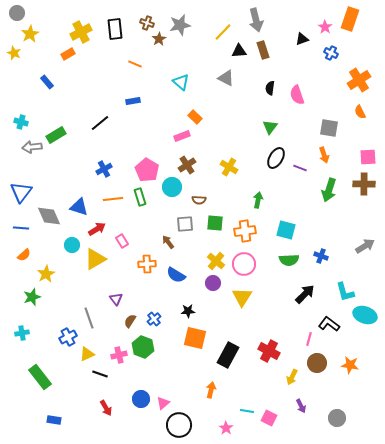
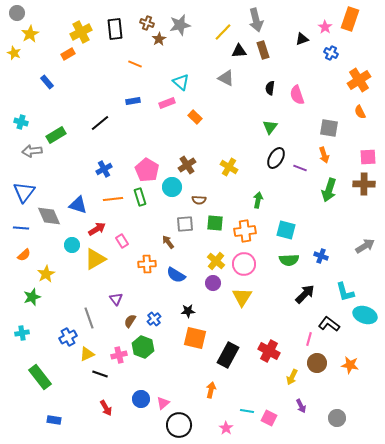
pink rectangle at (182, 136): moved 15 px left, 33 px up
gray arrow at (32, 147): moved 4 px down
blue triangle at (21, 192): moved 3 px right
blue triangle at (79, 207): moved 1 px left, 2 px up
